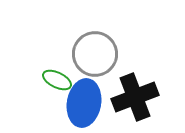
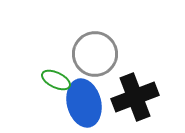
green ellipse: moved 1 px left
blue ellipse: rotated 24 degrees counterclockwise
